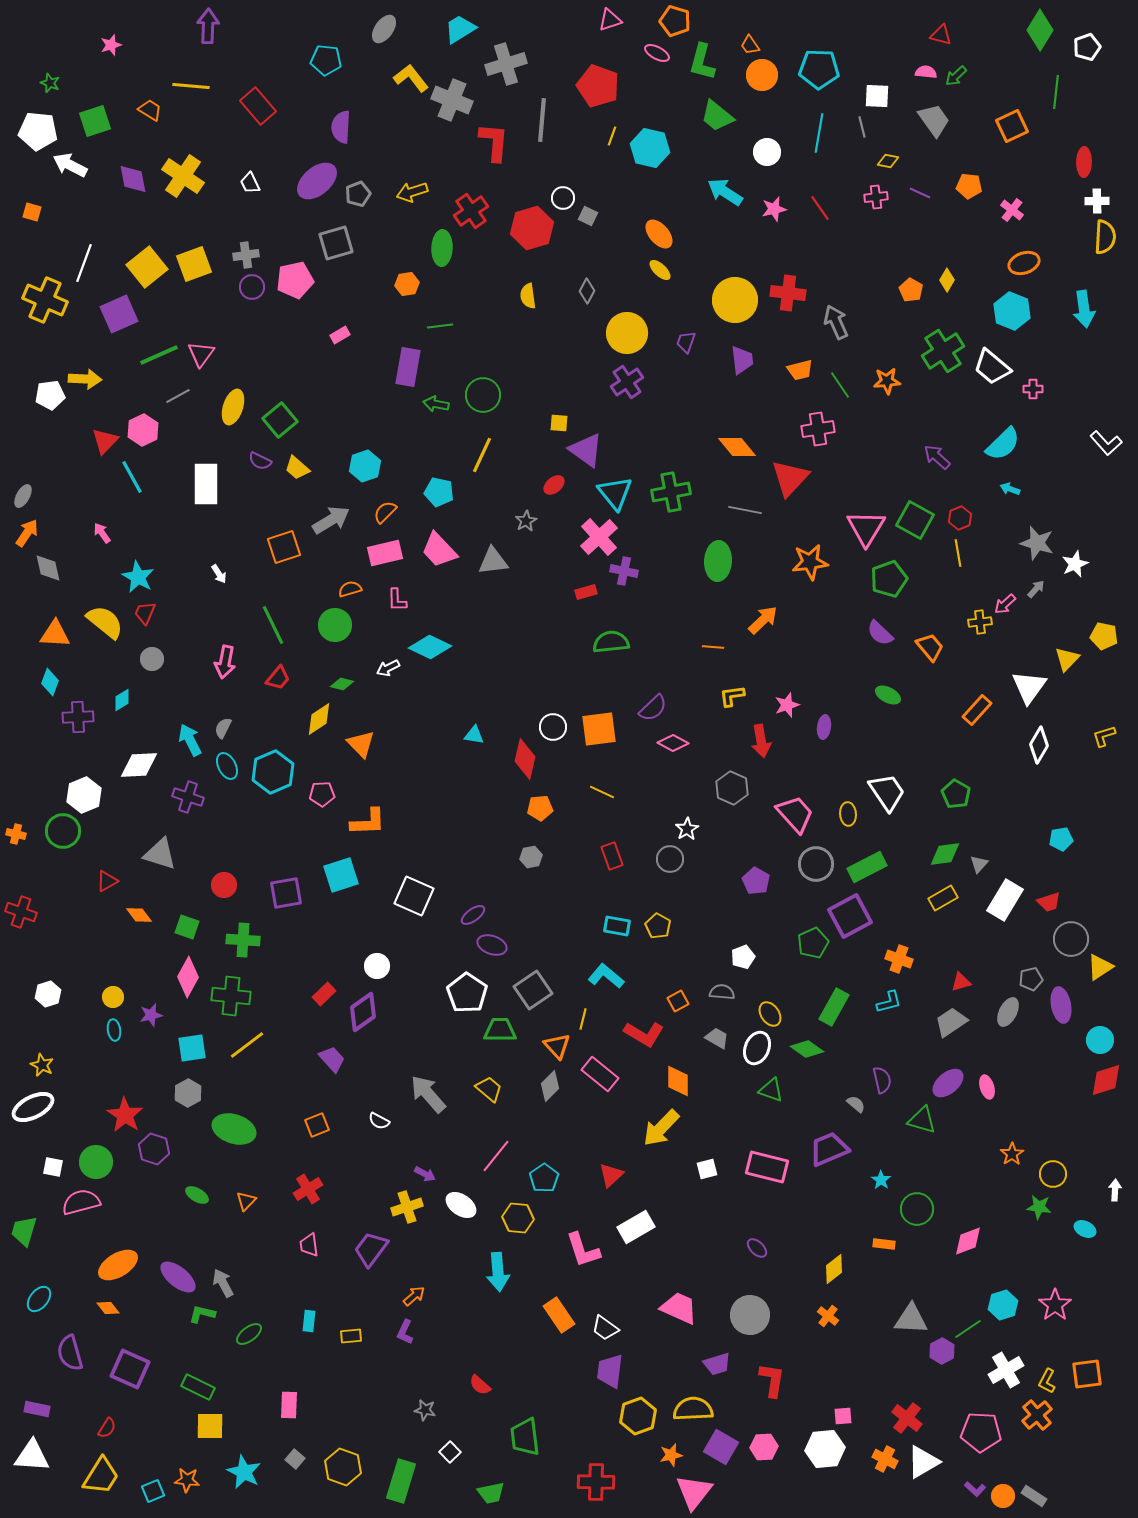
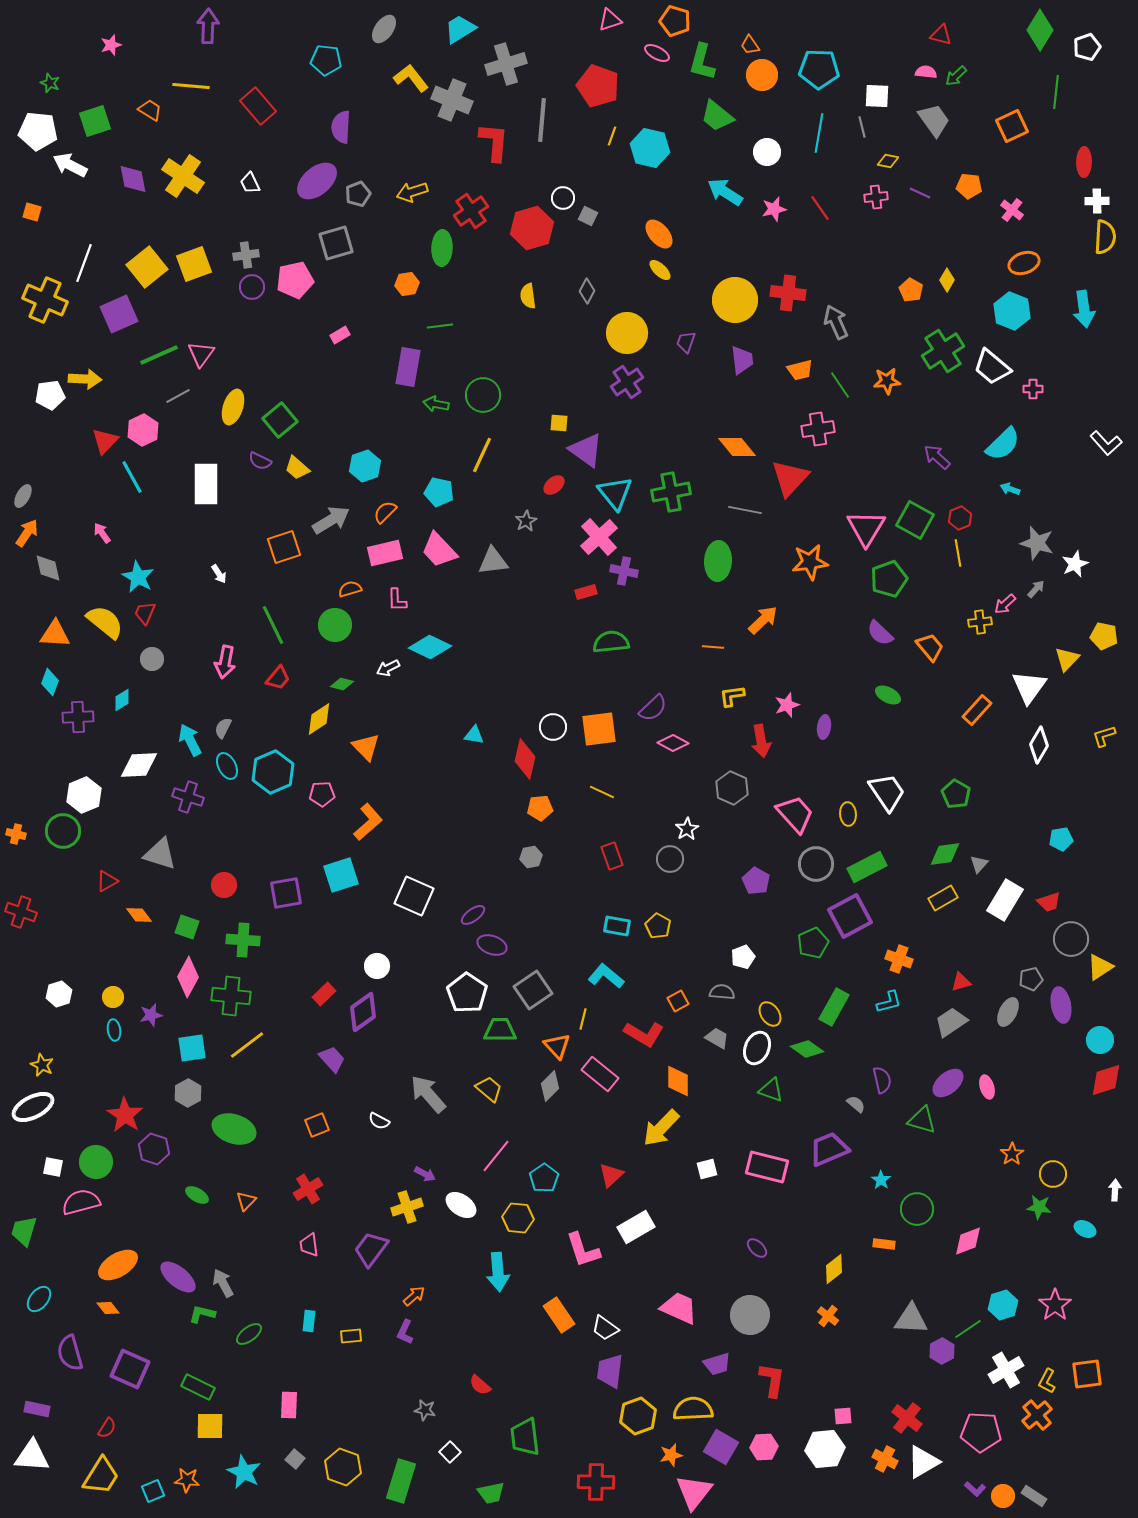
orange triangle at (361, 744): moved 5 px right, 3 px down
orange L-shape at (368, 822): rotated 39 degrees counterclockwise
white hexagon at (48, 994): moved 11 px right
